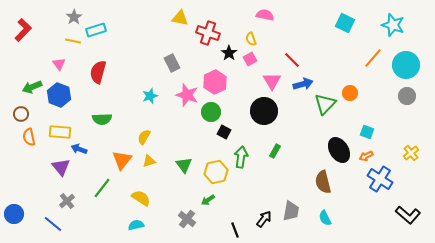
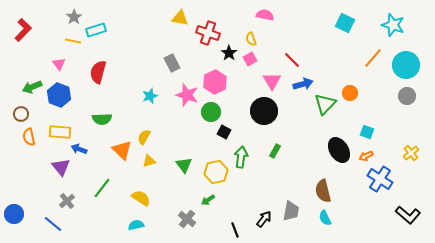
orange triangle at (122, 160): moved 10 px up; rotated 25 degrees counterclockwise
brown semicircle at (323, 182): moved 9 px down
